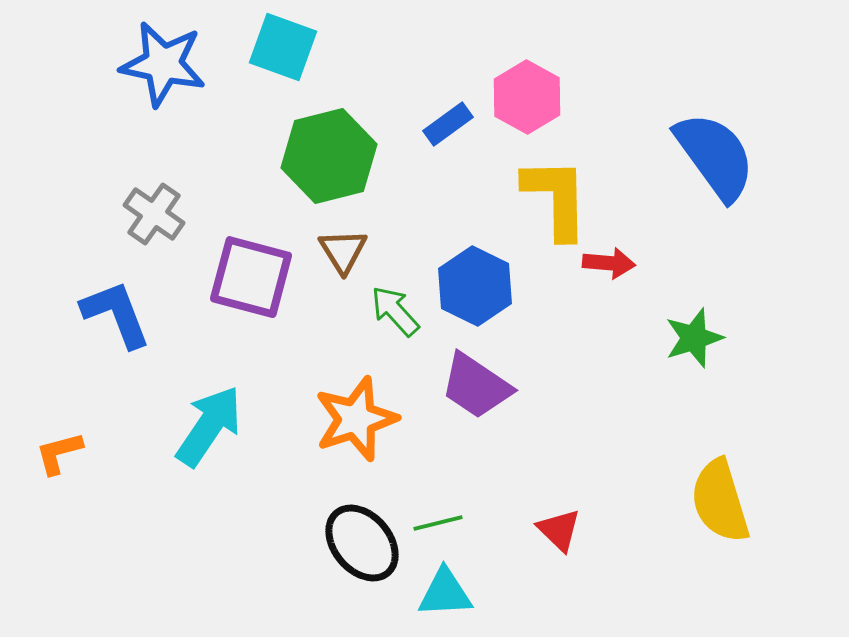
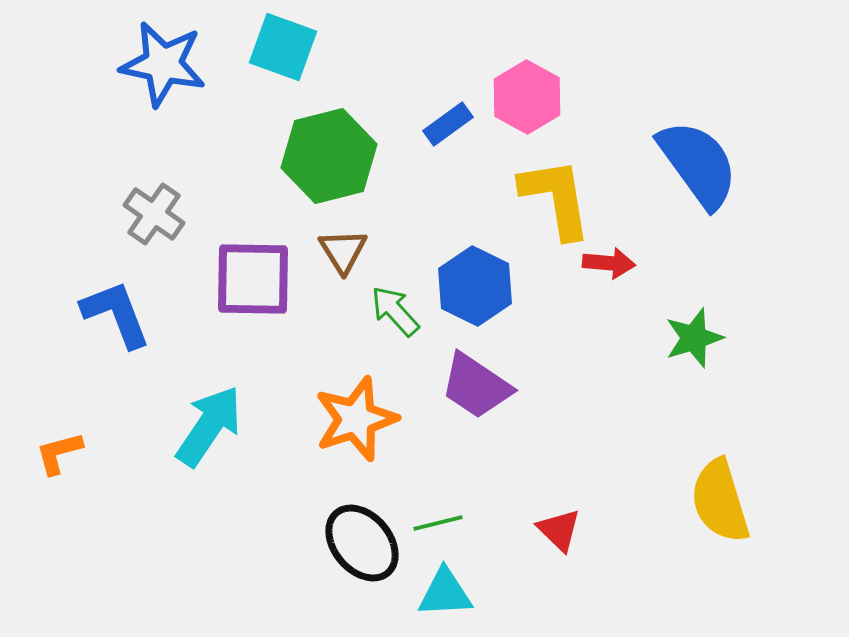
blue semicircle: moved 17 px left, 8 px down
yellow L-shape: rotated 8 degrees counterclockwise
purple square: moved 2 px right, 2 px down; rotated 14 degrees counterclockwise
